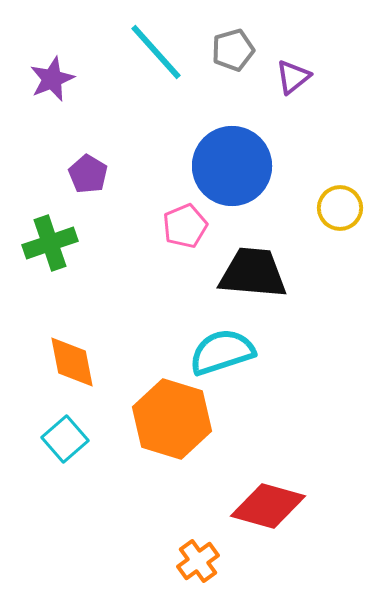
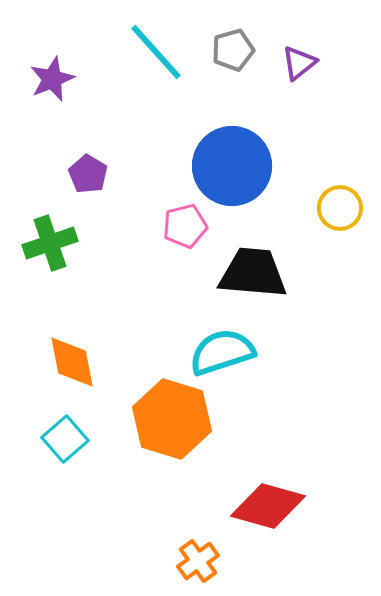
purple triangle: moved 6 px right, 14 px up
pink pentagon: rotated 9 degrees clockwise
